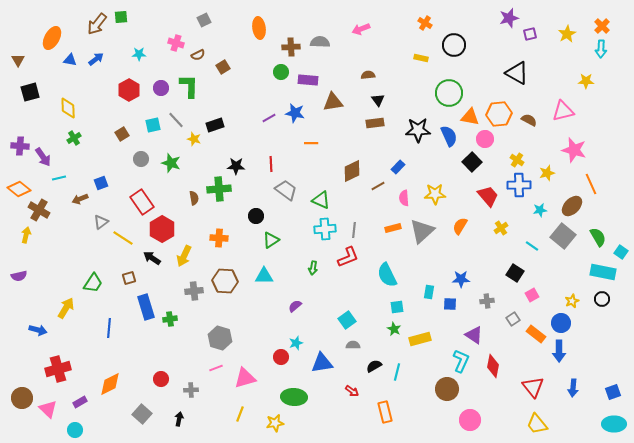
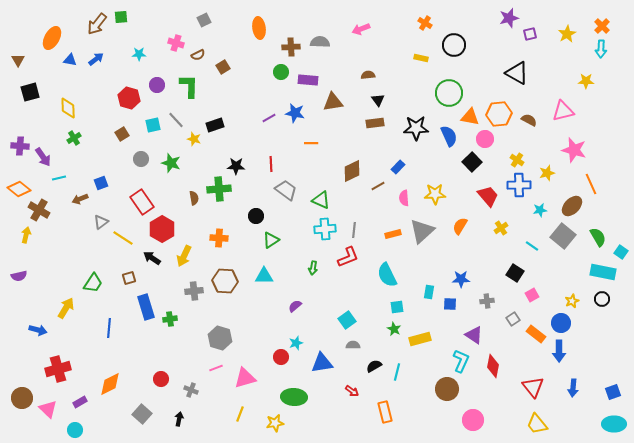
purple circle at (161, 88): moved 4 px left, 3 px up
red hexagon at (129, 90): moved 8 px down; rotated 15 degrees counterclockwise
black star at (418, 130): moved 2 px left, 2 px up
orange rectangle at (393, 228): moved 6 px down
gray cross at (191, 390): rotated 24 degrees clockwise
pink circle at (470, 420): moved 3 px right
